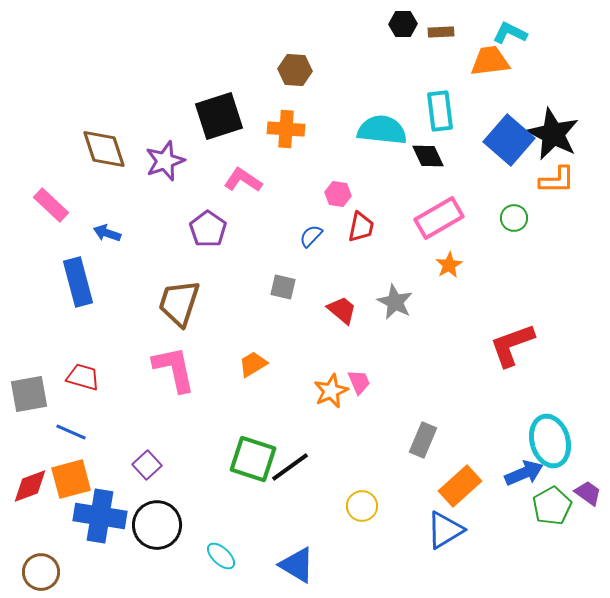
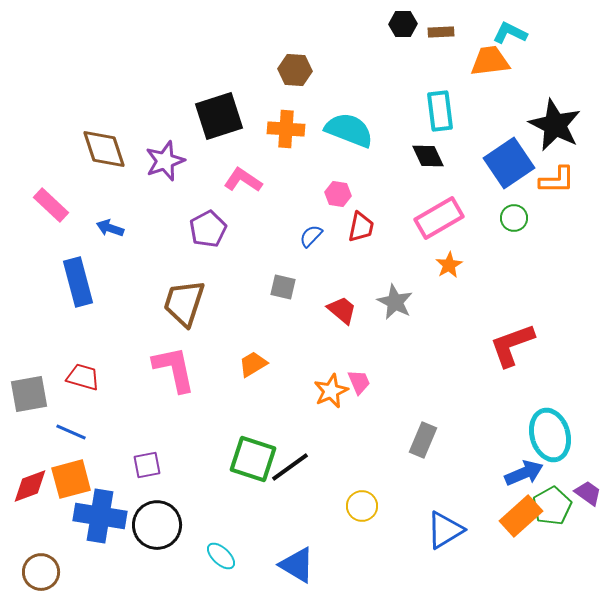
cyan semicircle at (382, 130): moved 33 px left; rotated 15 degrees clockwise
black star at (553, 134): moved 2 px right, 9 px up
blue square at (509, 140): moved 23 px down; rotated 15 degrees clockwise
purple pentagon at (208, 229): rotated 9 degrees clockwise
blue arrow at (107, 233): moved 3 px right, 5 px up
brown trapezoid at (179, 303): moved 5 px right
cyan ellipse at (550, 441): moved 6 px up
purple square at (147, 465): rotated 32 degrees clockwise
orange rectangle at (460, 486): moved 61 px right, 30 px down
